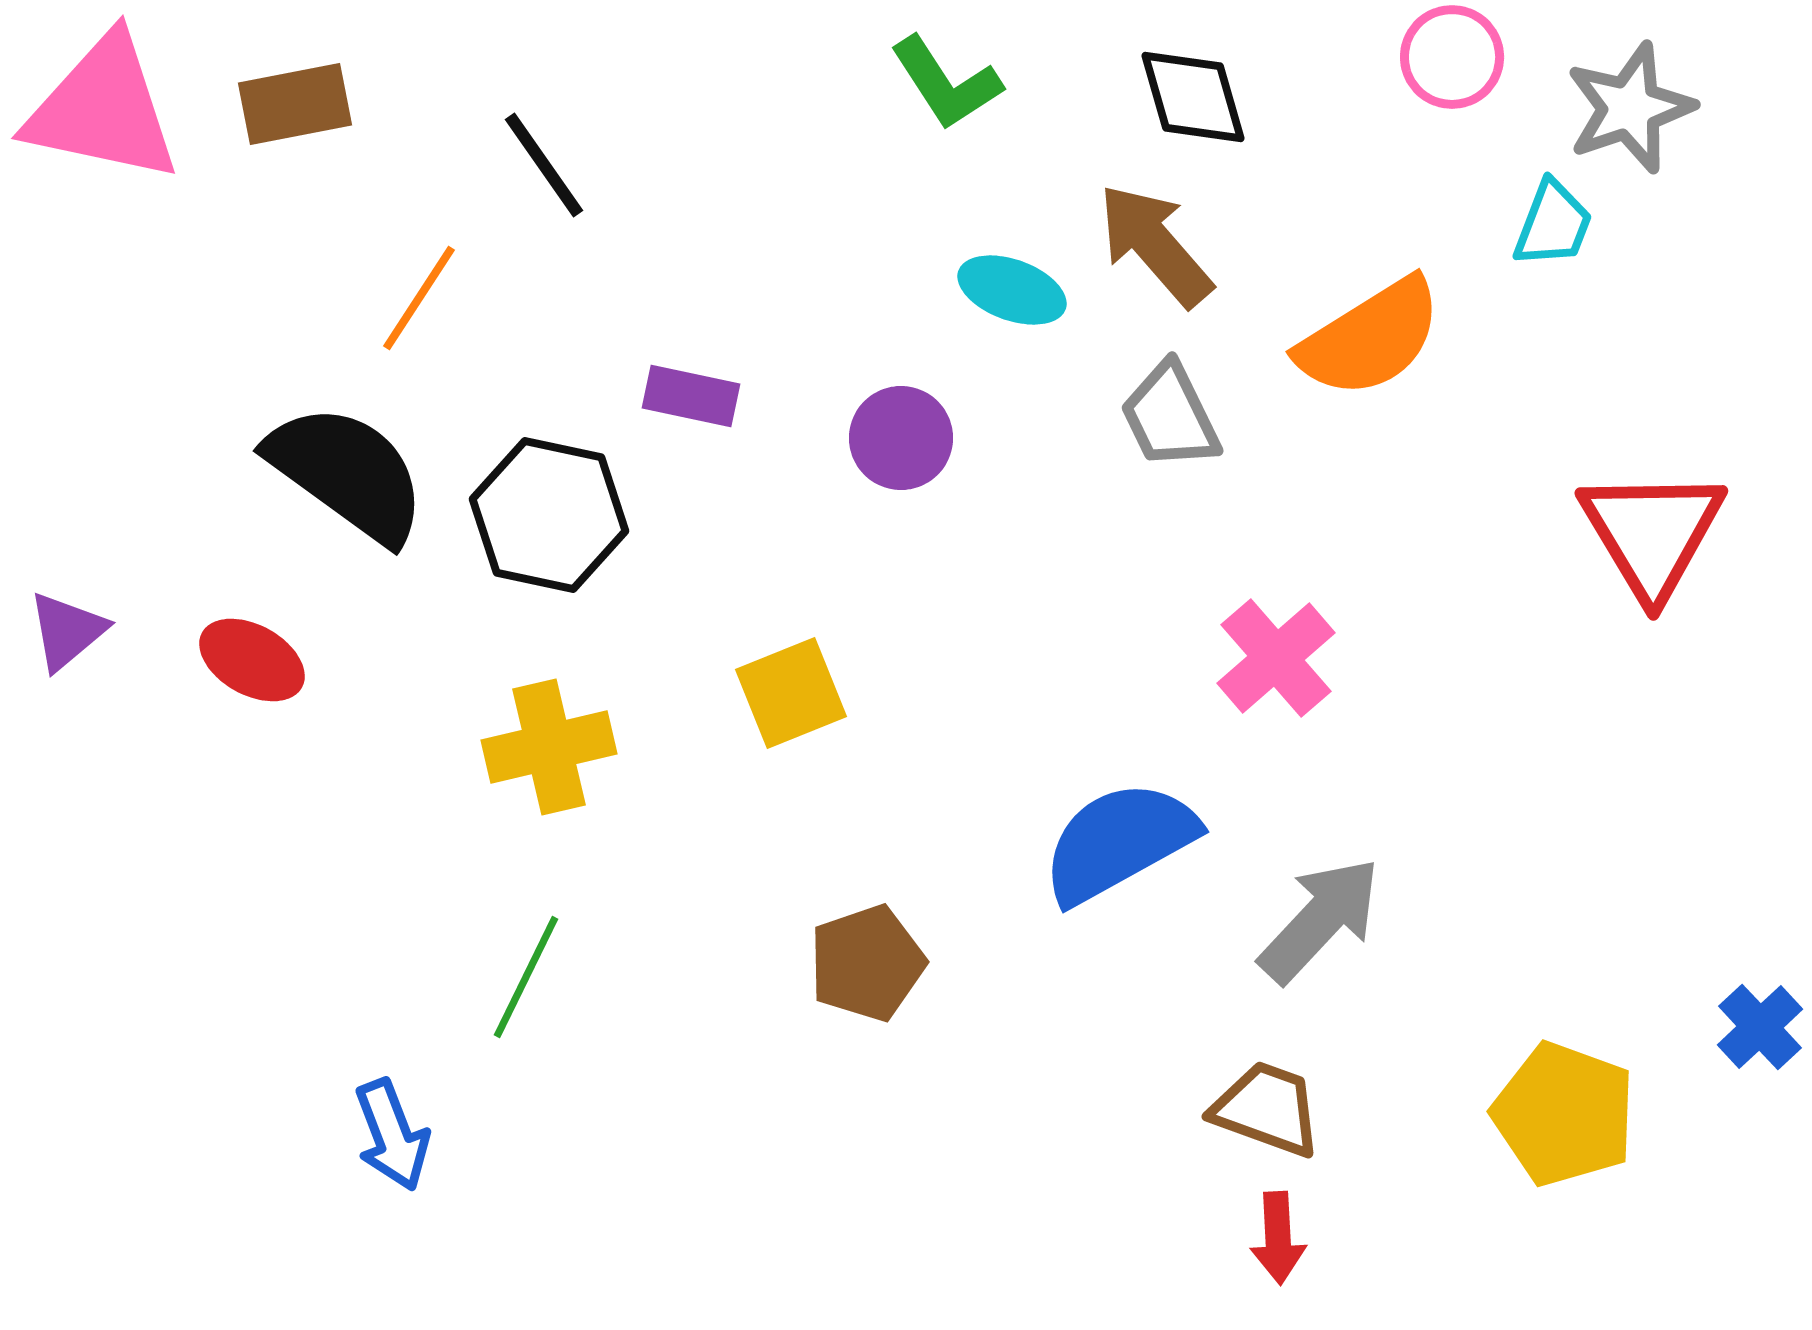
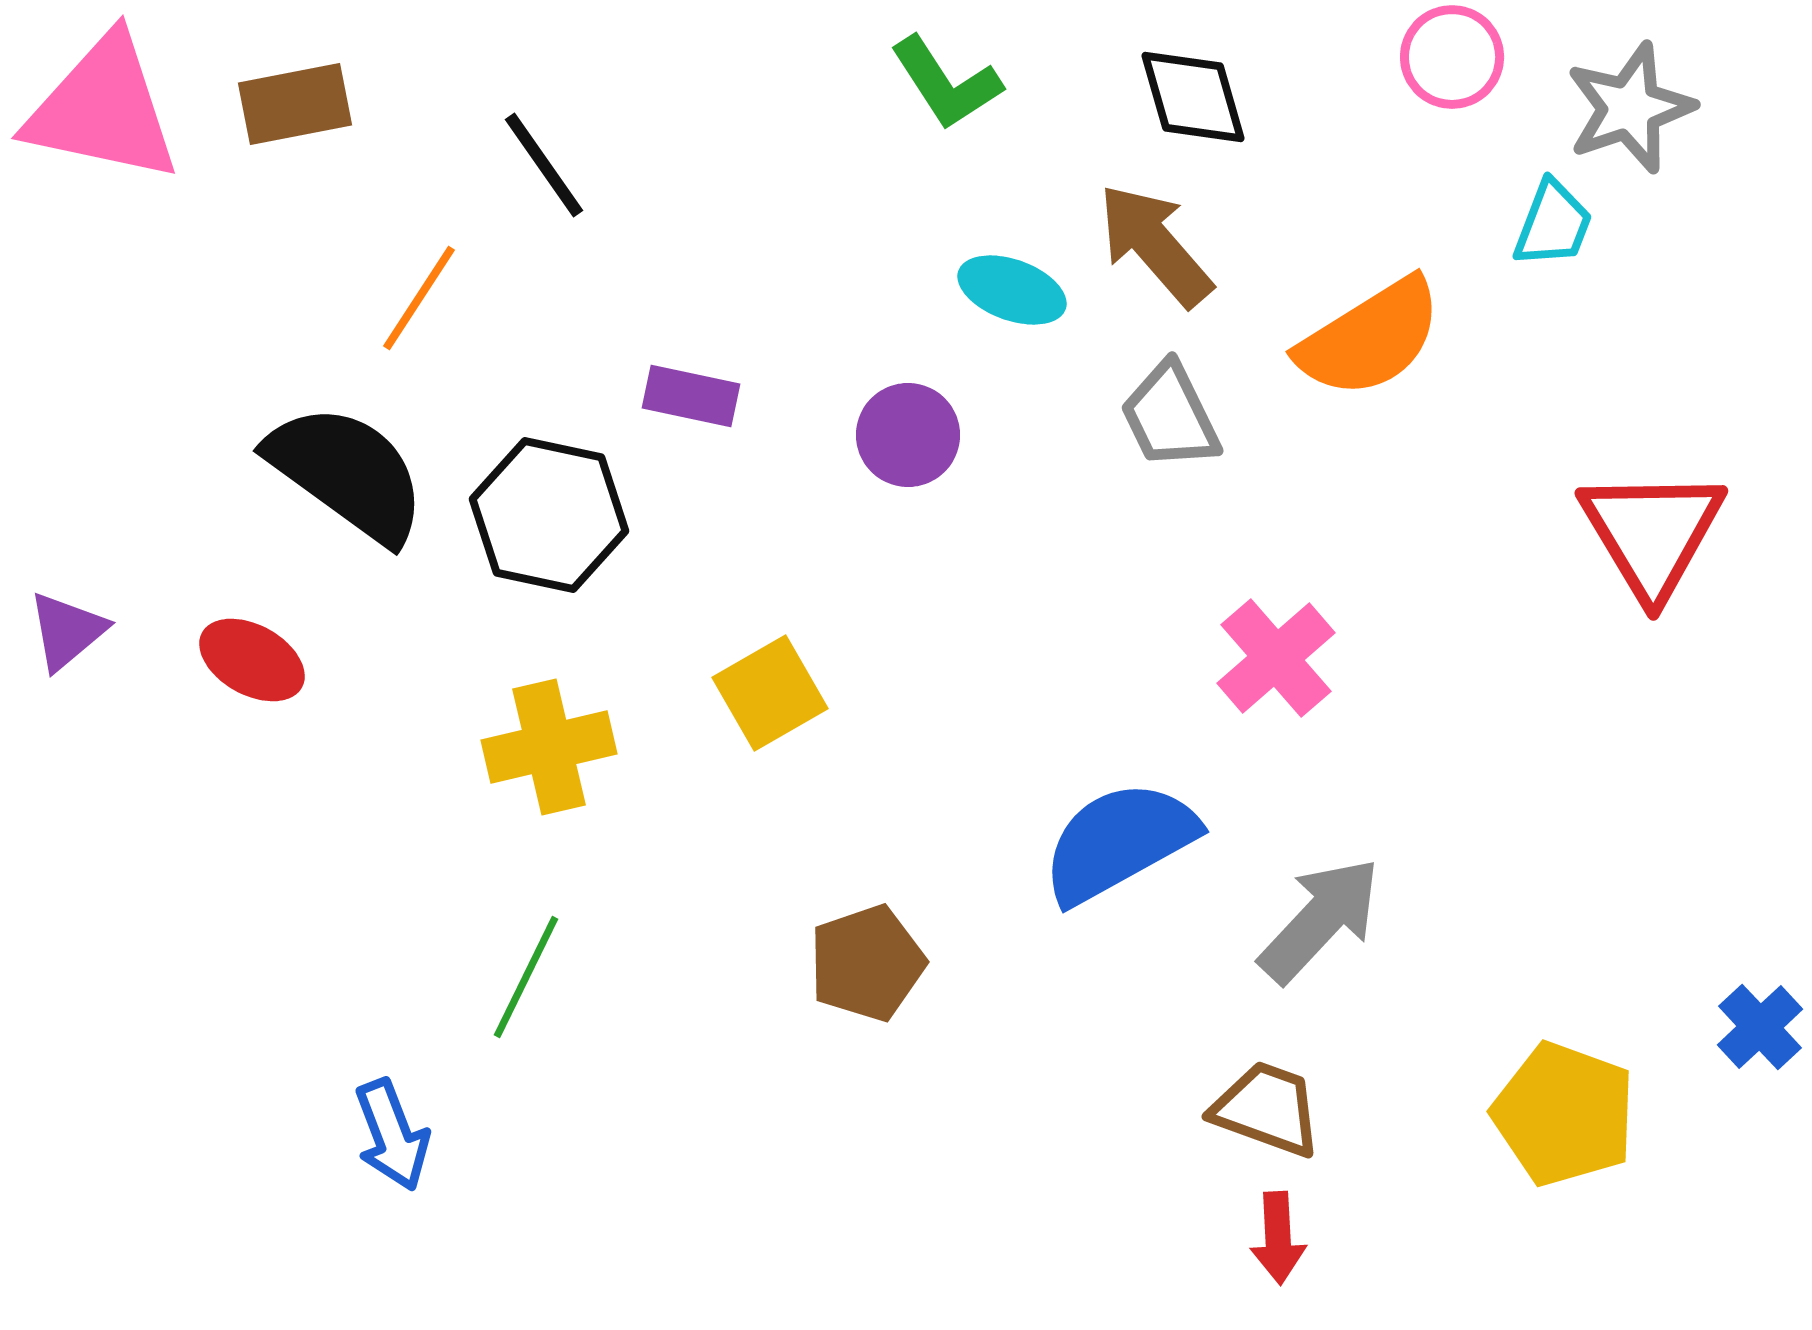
purple circle: moved 7 px right, 3 px up
yellow square: moved 21 px left; rotated 8 degrees counterclockwise
